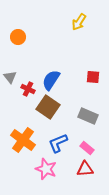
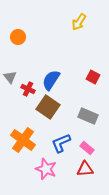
red square: rotated 24 degrees clockwise
blue L-shape: moved 3 px right
